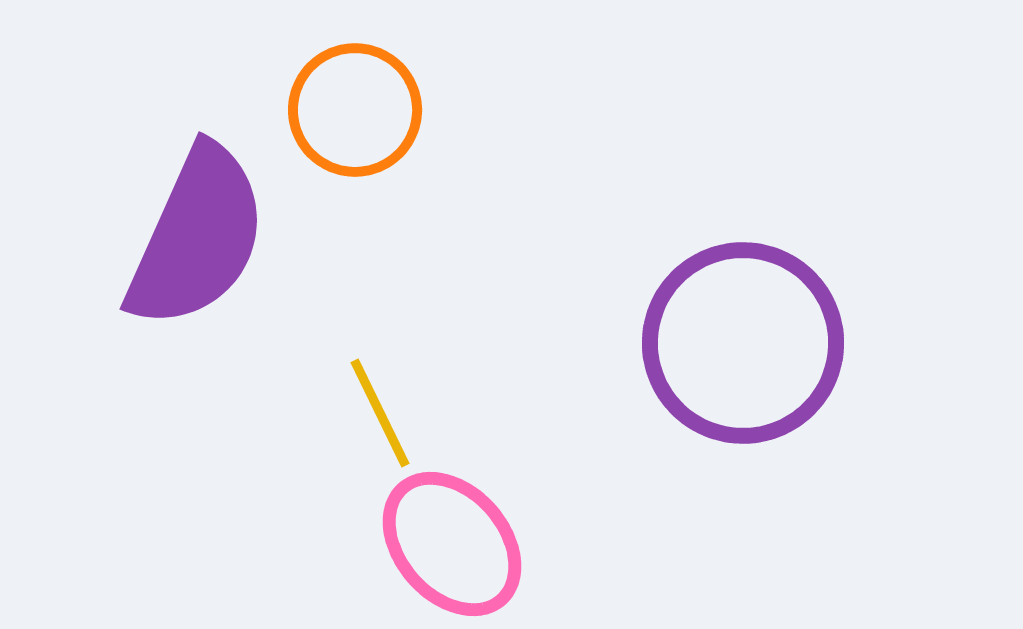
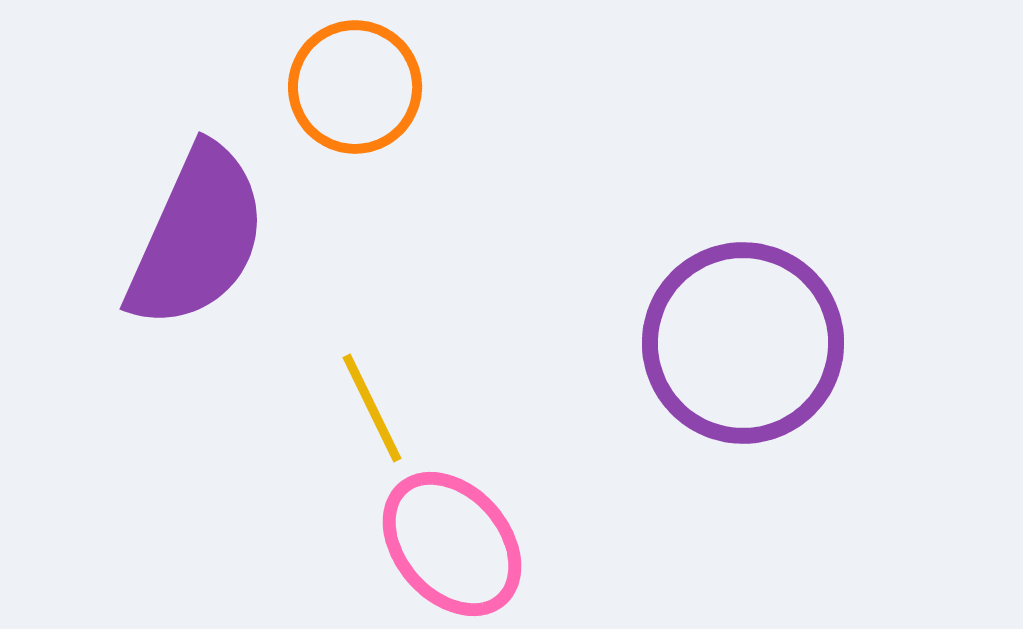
orange circle: moved 23 px up
yellow line: moved 8 px left, 5 px up
